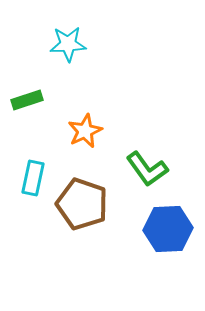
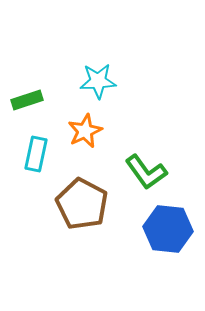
cyan star: moved 30 px right, 37 px down
green L-shape: moved 1 px left, 3 px down
cyan rectangle: moved 3 px right, 24 px up
brown pentagon: rotated 9 degrees clockwise
blue hexagon: rotated 9 degrees clockwise
